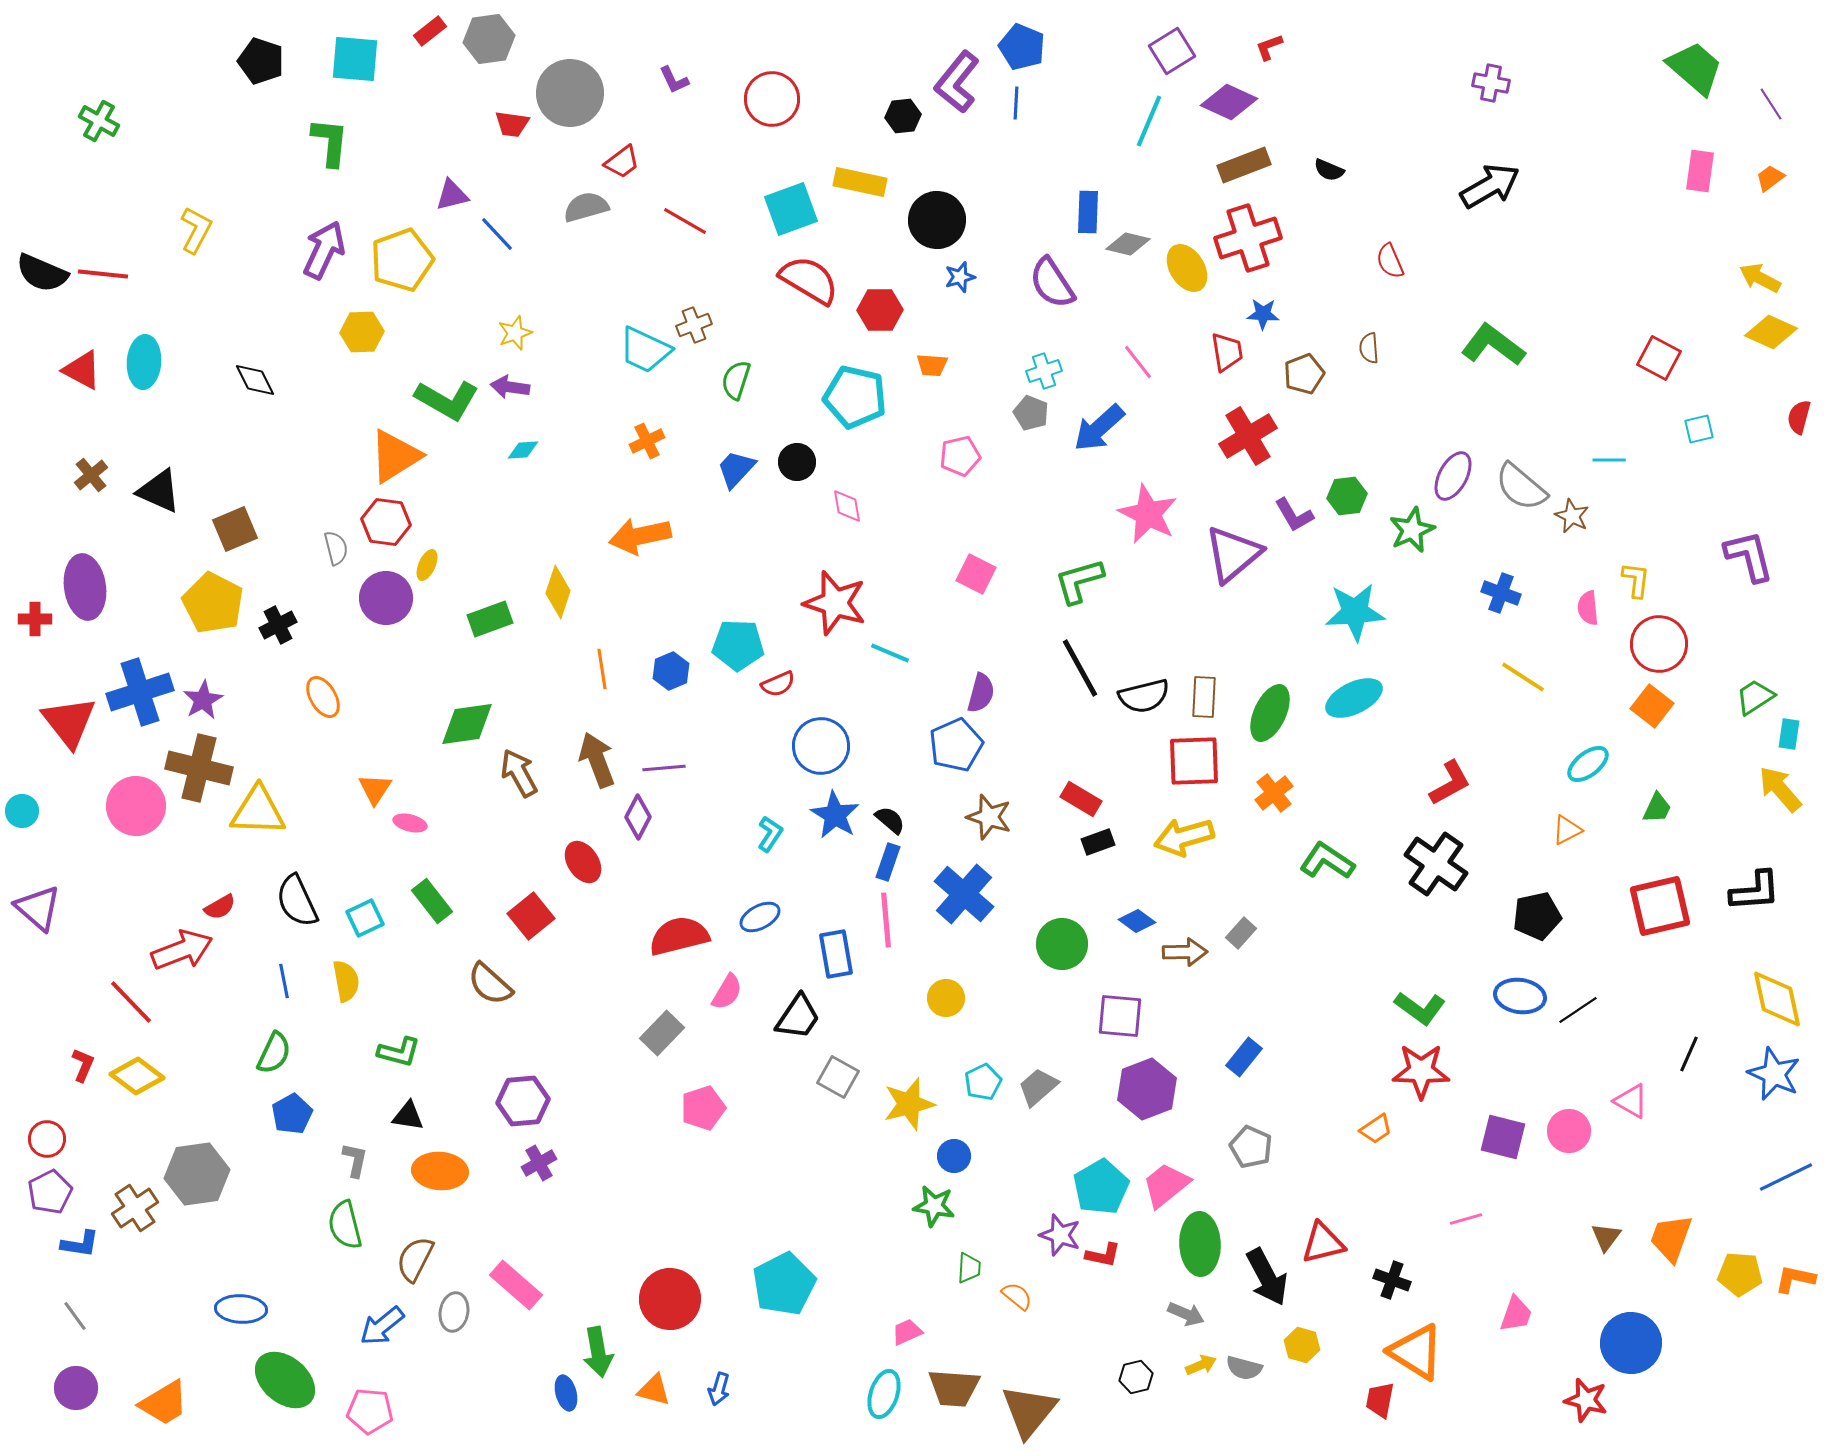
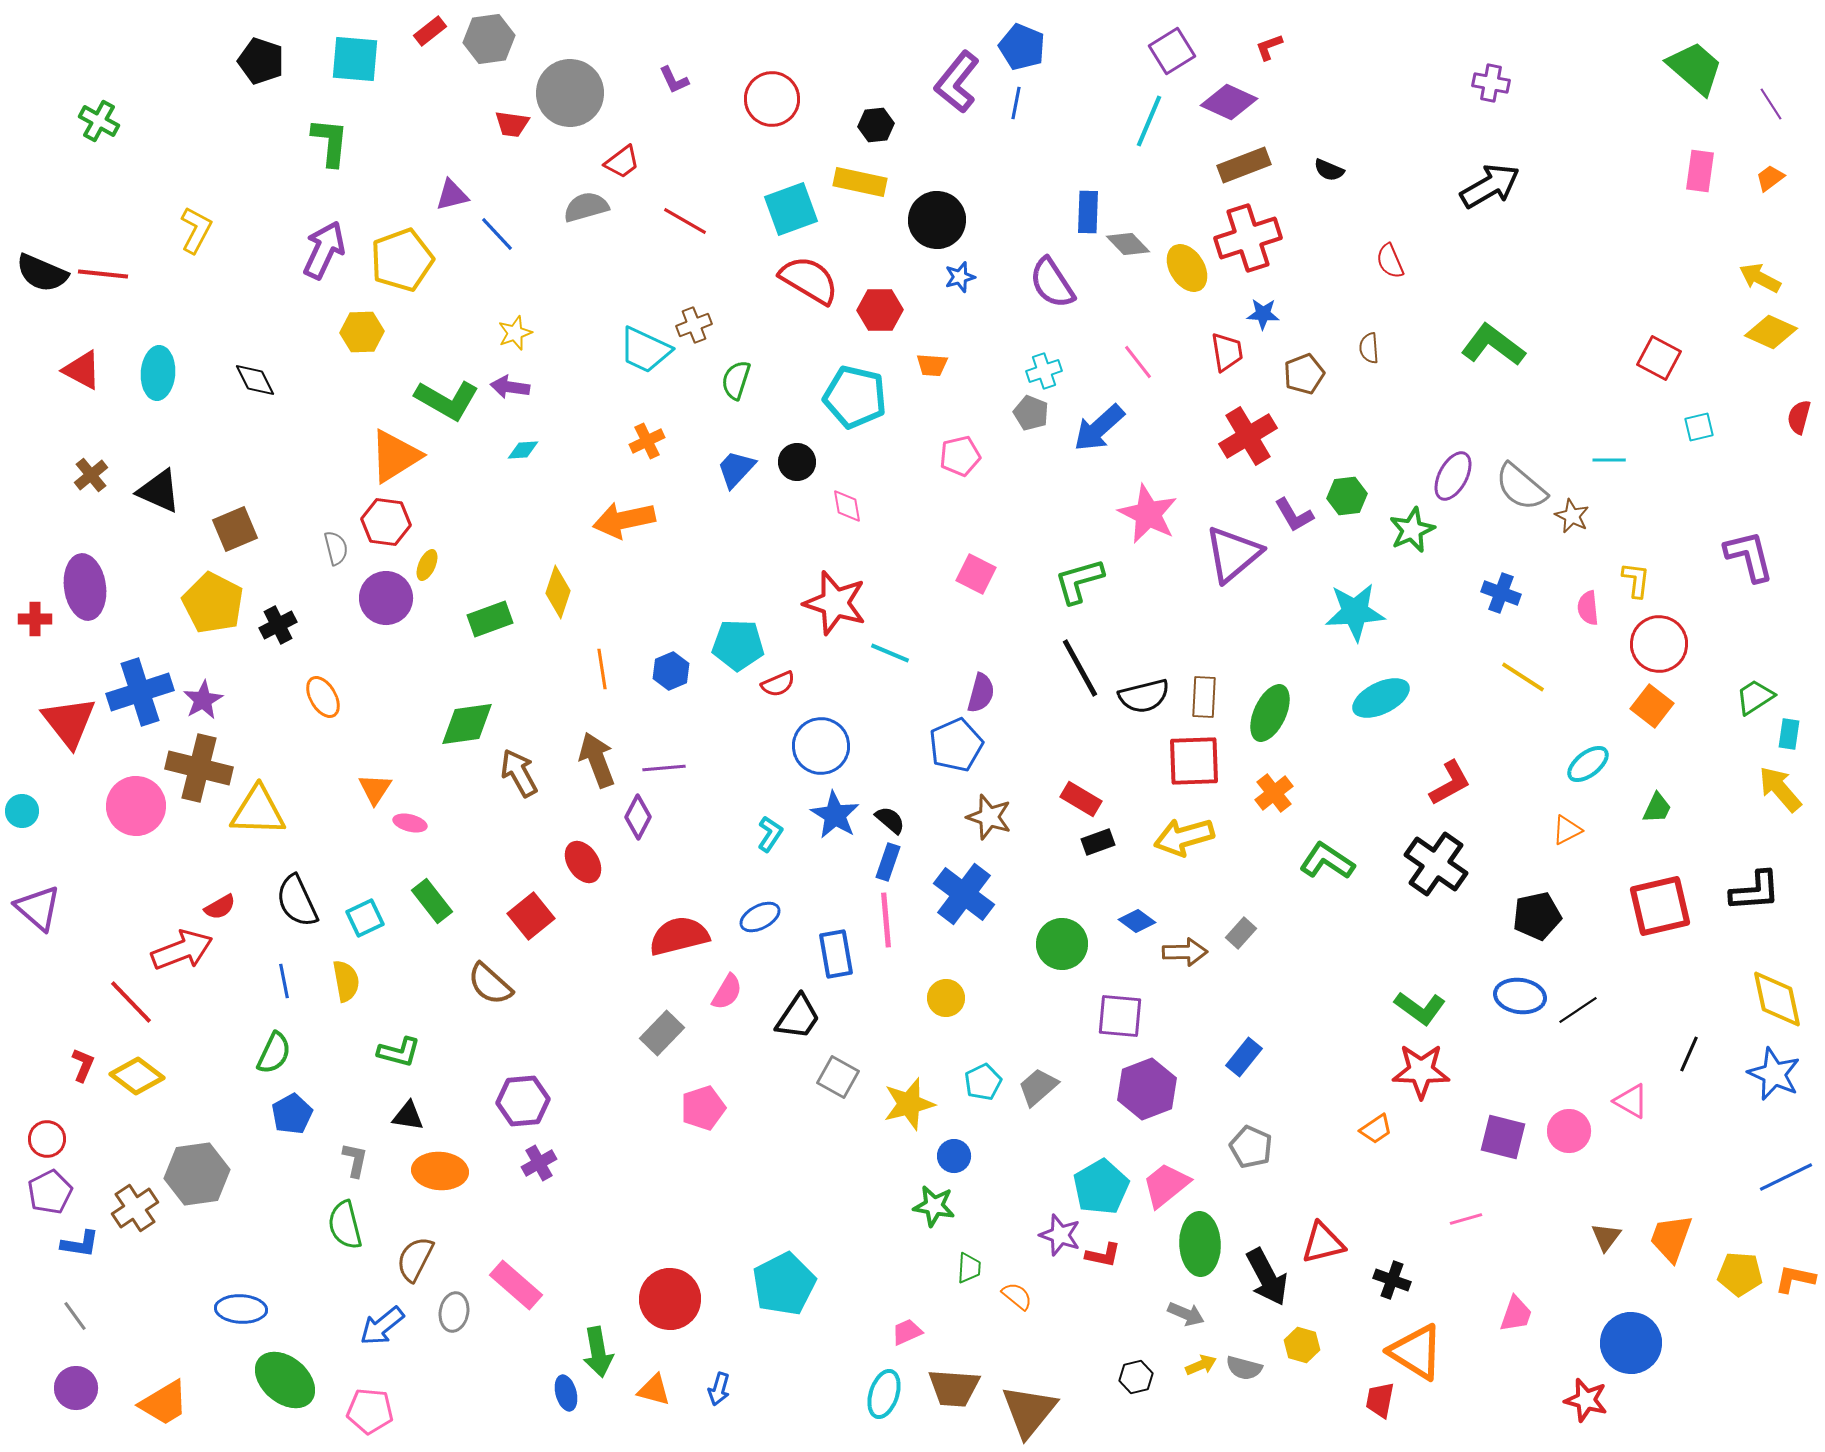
blue line at (1016, 103): rotated 8 degrees clockwise
black hexagon at (903, 116): moved 27 px left, 9 px down
gray diamond at (1128, 244): rotated 33 degrees clockwise
cyan ellipse at (144, 362): moved 14 px right, 11 px down
cyan square at (1699, 429): moved 2 px up
orange arrow at (640, 536): moved 16 px left, 16 px up
cyan ellipse at (1354, 698): moved 27 px right
blue cross at (964, 894): rotated 4 degrees counterclockwise
